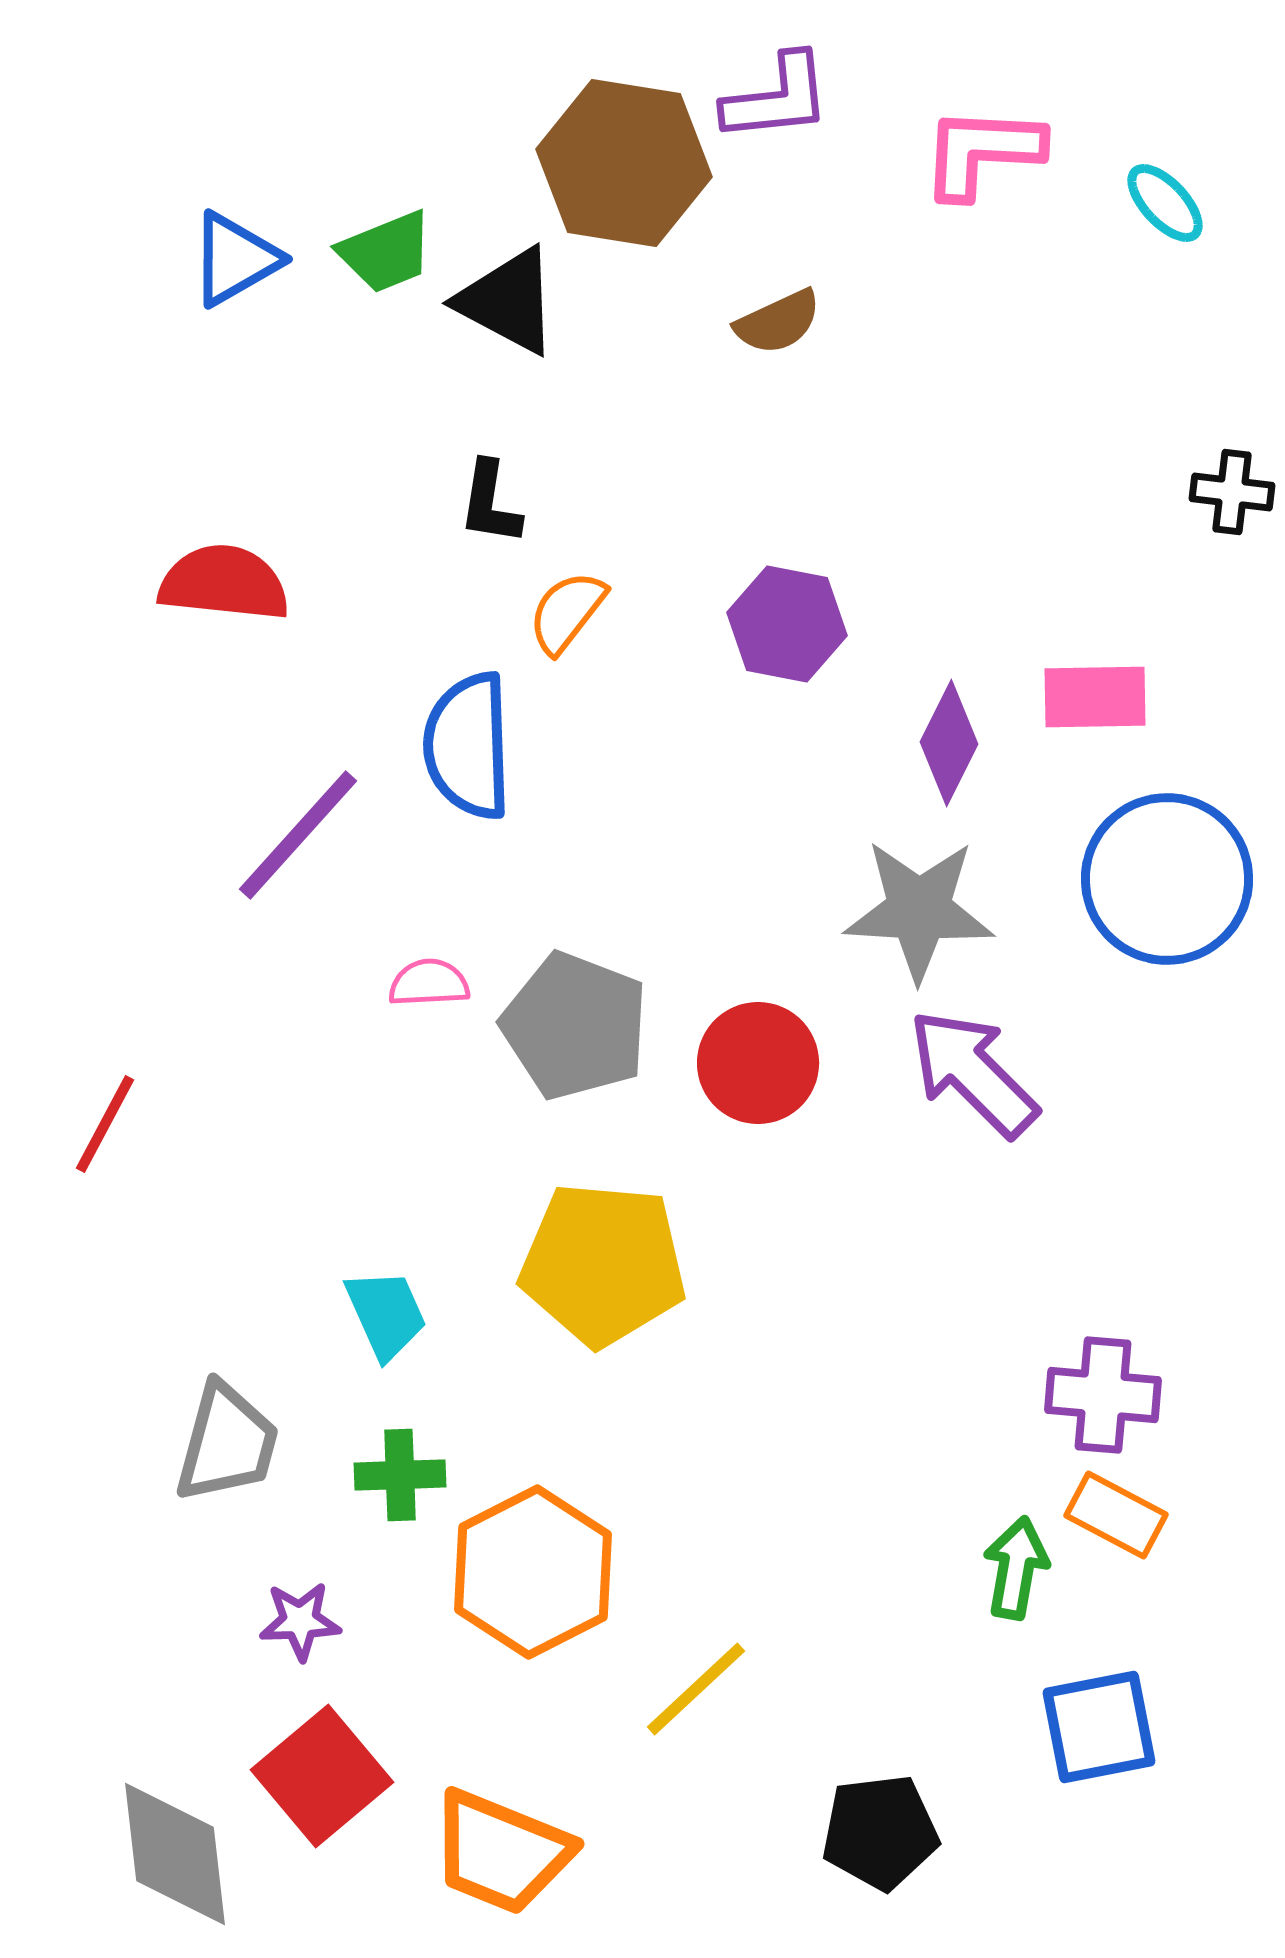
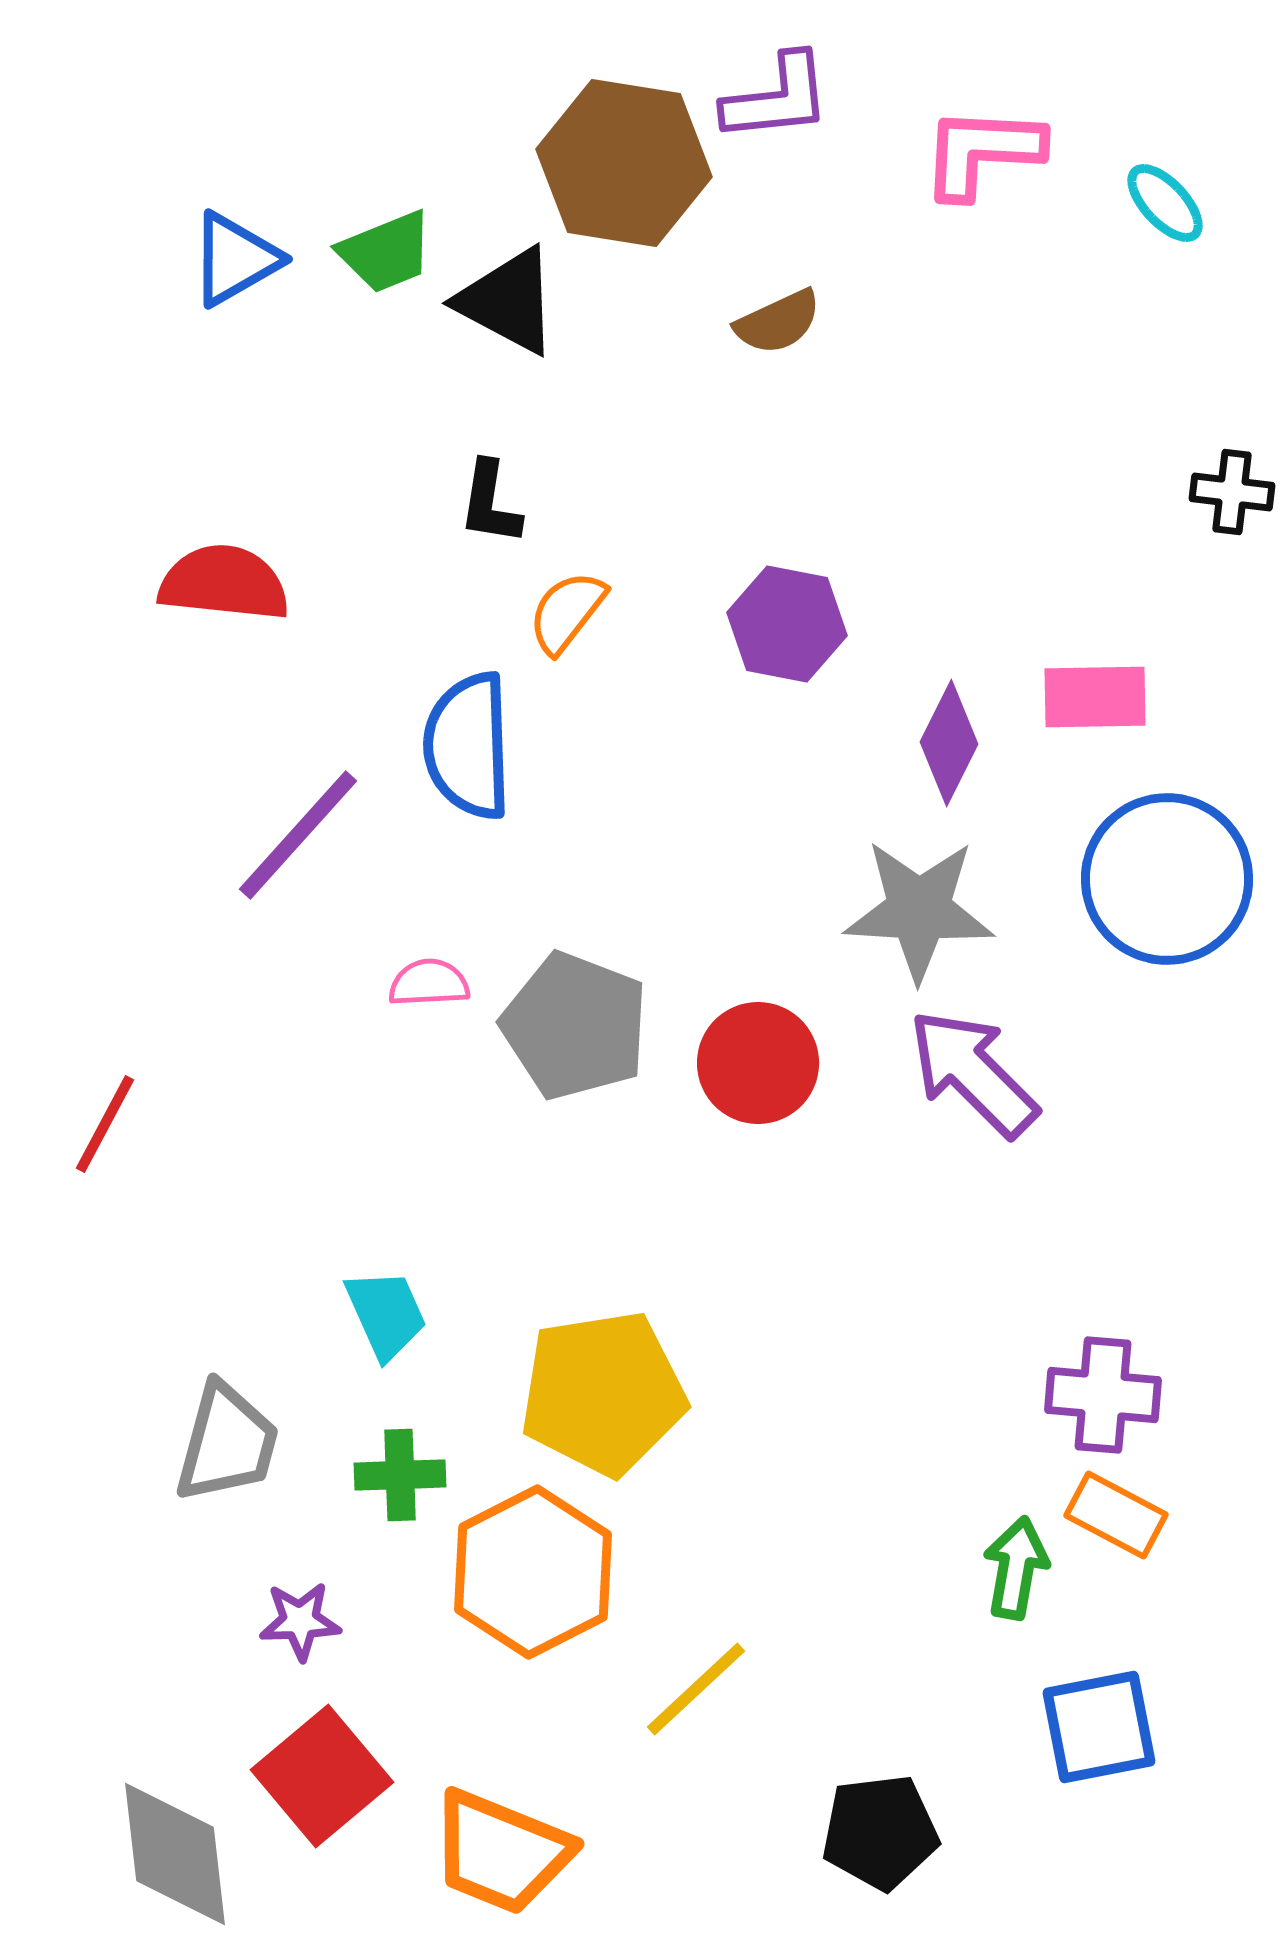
yellow pentagon: moved 129 px down; rotated 14 degrees counterclockwise
